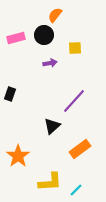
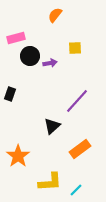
black circle: moved 14 px left, 21 px down
purple line: moved 3 px right
